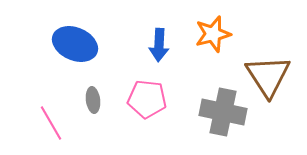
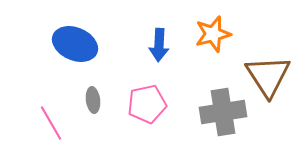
pink pentagon: moved 5 px down; rotated 18 degrees counterclockwise
gray cross: rotated 21 degrees counterclockwise
